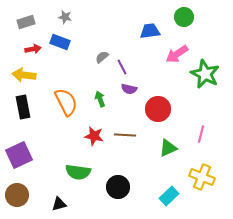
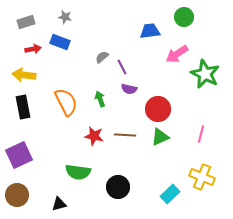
green triangle: moved 8 px left, 11 px up
cyan rectangle: moved 1 px right, 2 px up
